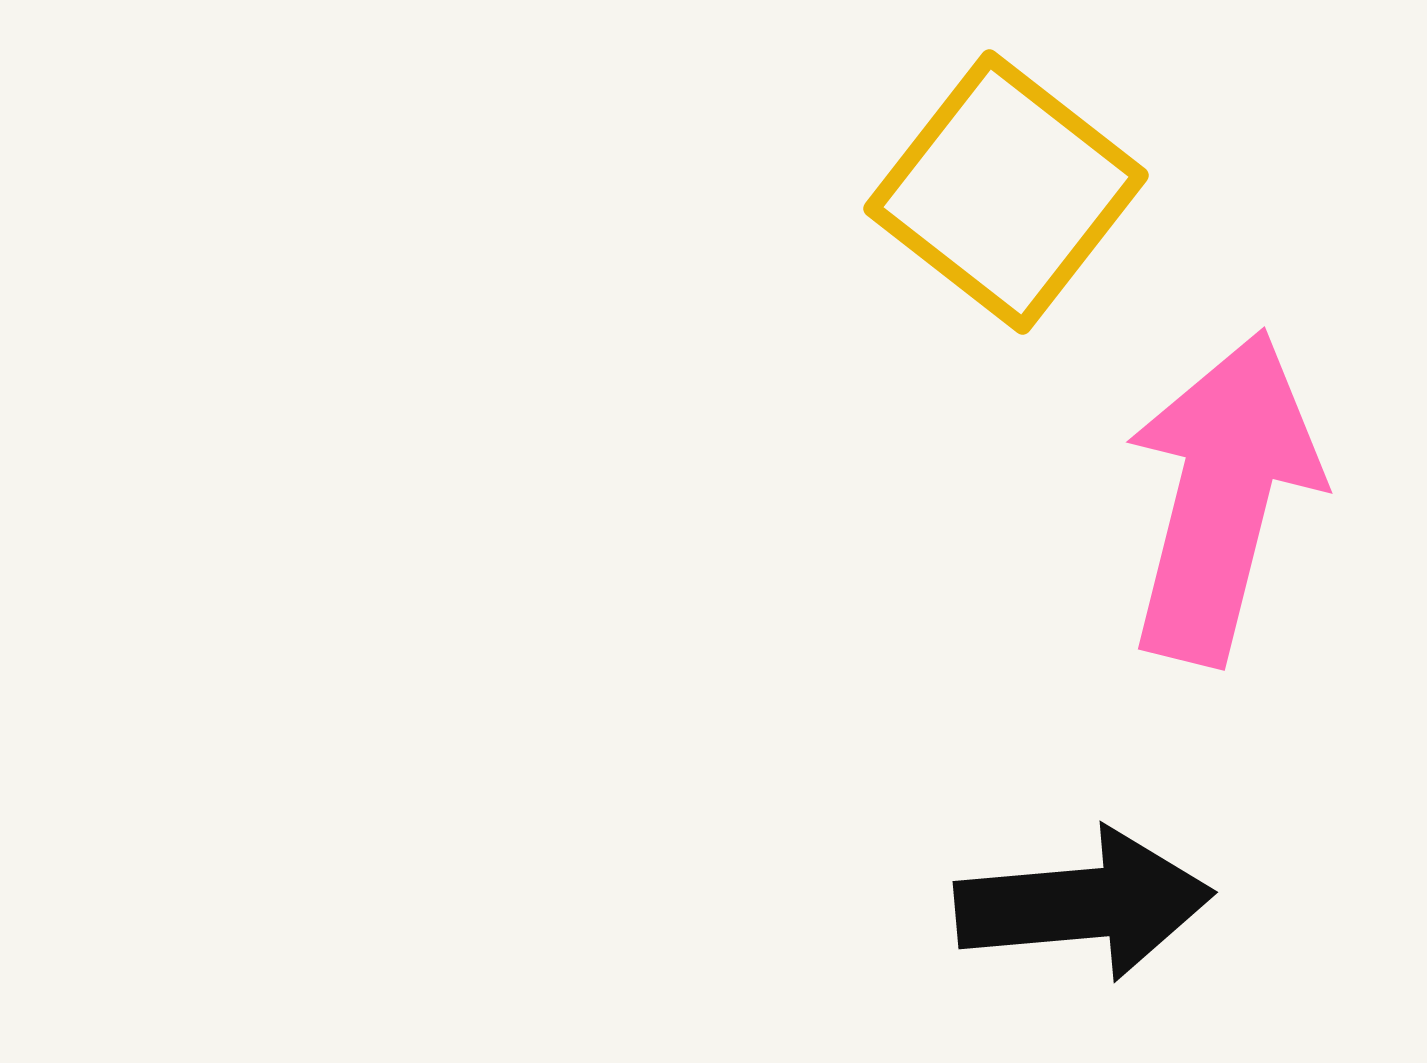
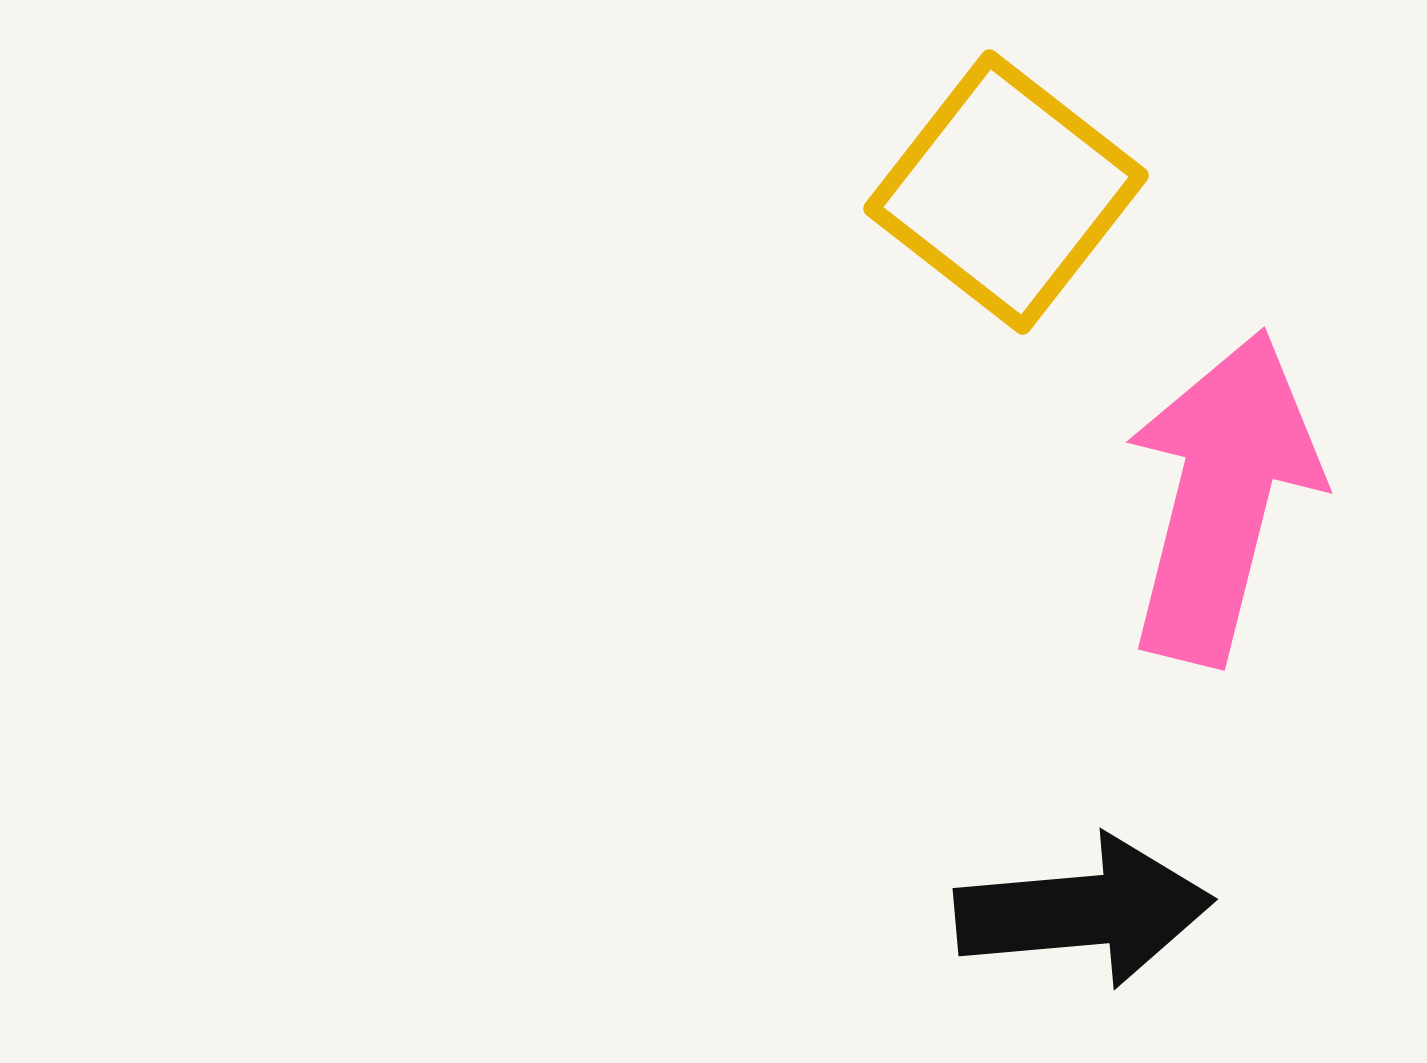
black arrow: moved 7 px down
